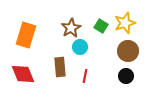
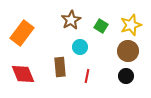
yellow star: moved 6 px right, 2 px down
brown star: moved 8 px up
orange rectangle: moved 4 px left, 2 px up; rotated 20 degrees clockwise
red line: moved 2 px right
